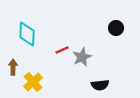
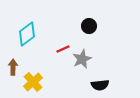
black circle: moved 27 px left, 2 px up
cyan diamond: rotated 50 degrees clockwise
red line: moved 1 px right, 1 px up
gray star: moved 2 px down
